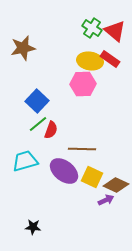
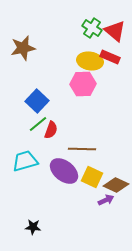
red rectangle: moved 2 px up; rotated 12 degrees counterclockwise
